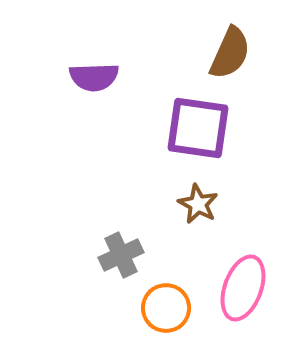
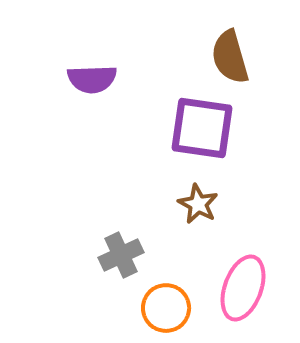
brown semicircle: moved 4 px down; rotated 140 degrees clockwise
purple semicircle: moved 2 px left, 2 px down
purple square: moved 4 px right
